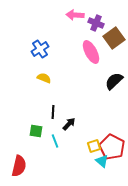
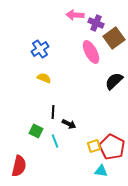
black arrow: rotated 72 degrees clockwise
green square: rotated 16 degrees clockwise
cyan triangle: moved 1 px left, 10 px down; rotated 32 degrees counterclockwise
